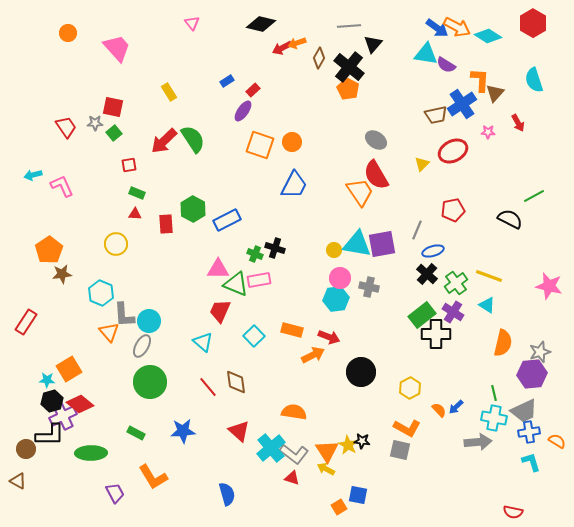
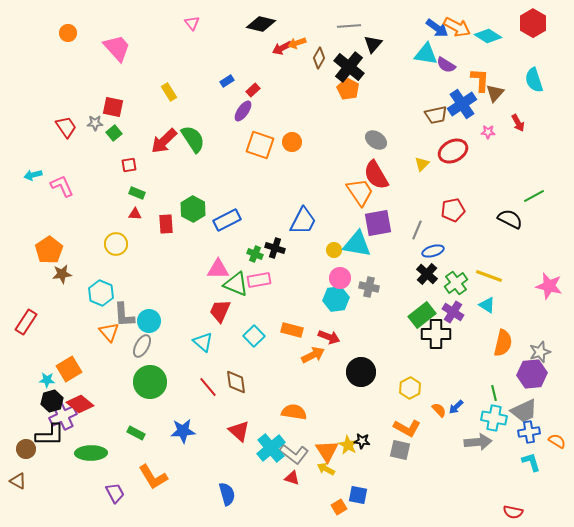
blue trapezoid at (294, 185): moved 9 px right, 36 px down
purple square at (382, 244): moved 4 px left, 21 px up
